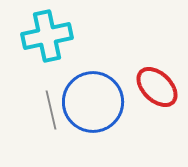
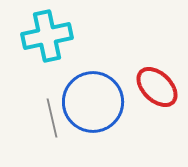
gray line: moved 1 px right, 8 px down
